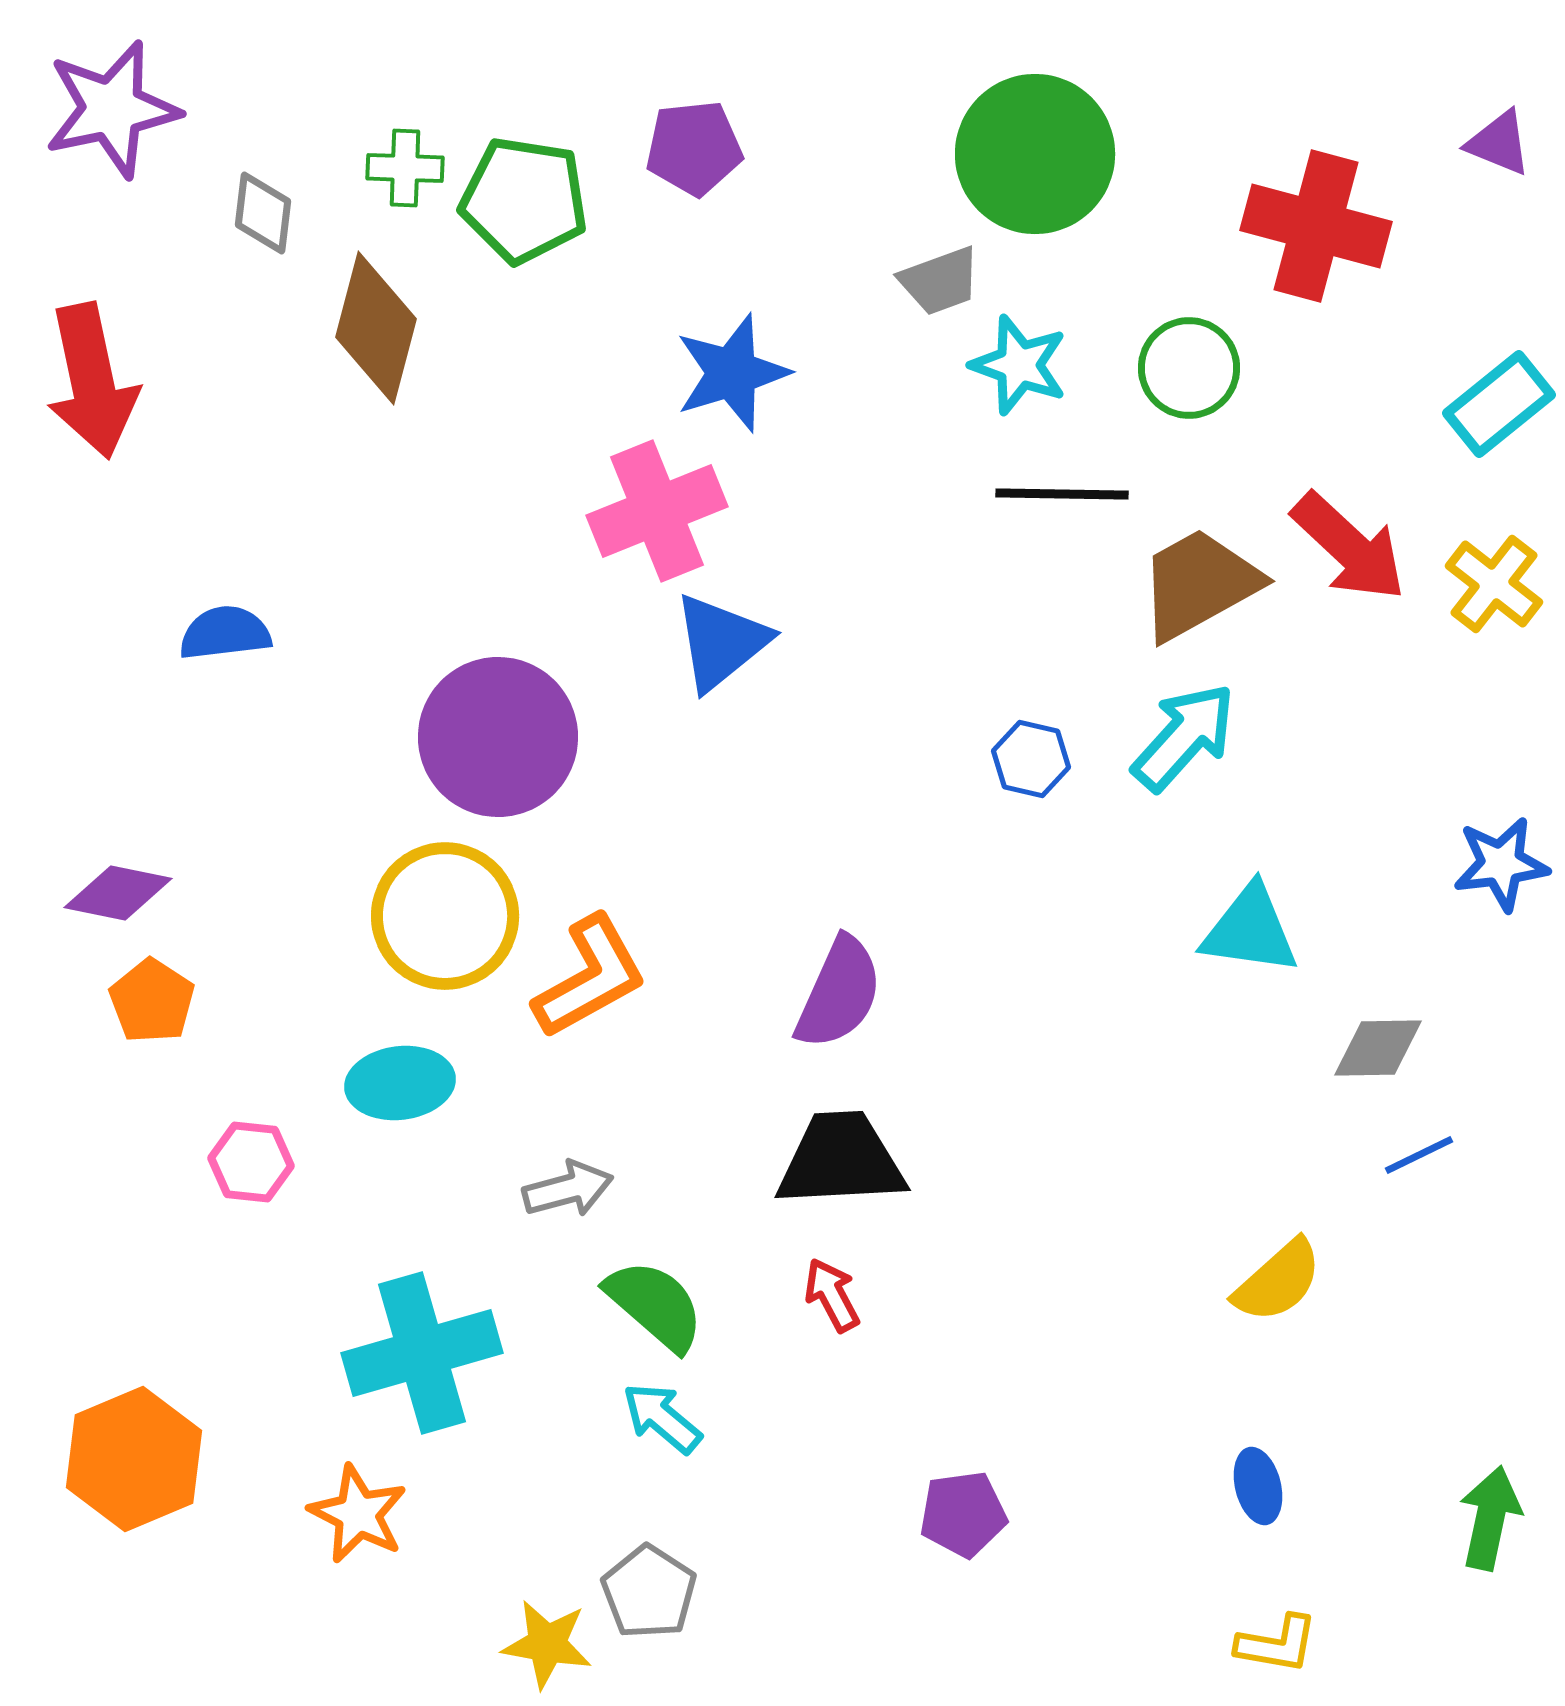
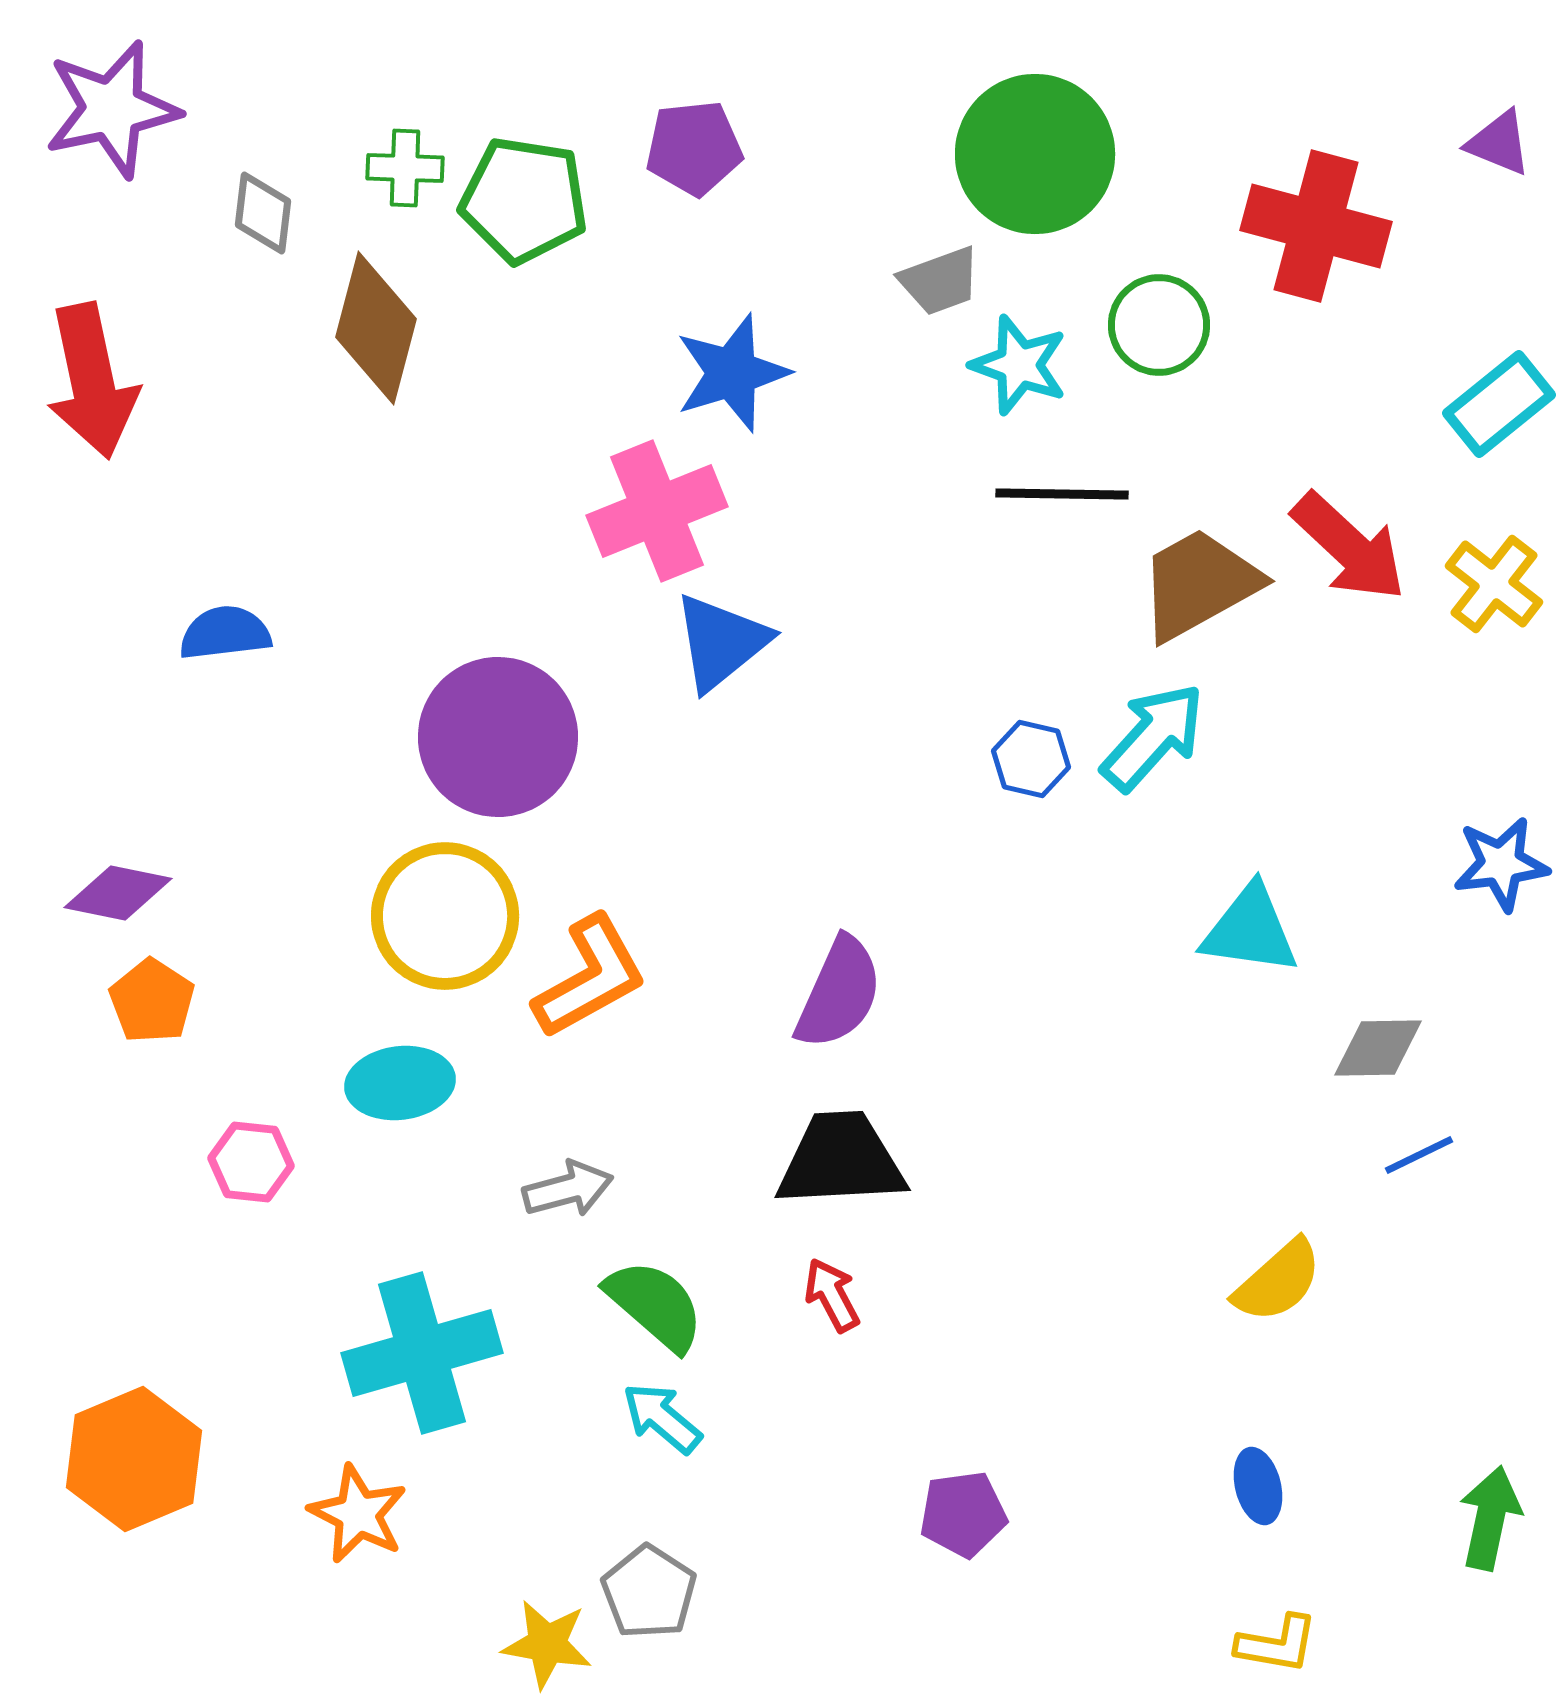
green circle at (1189, 368): moved 30 px left, 43 px up
cyan arrow at (1184, 737): moved 31 px left
